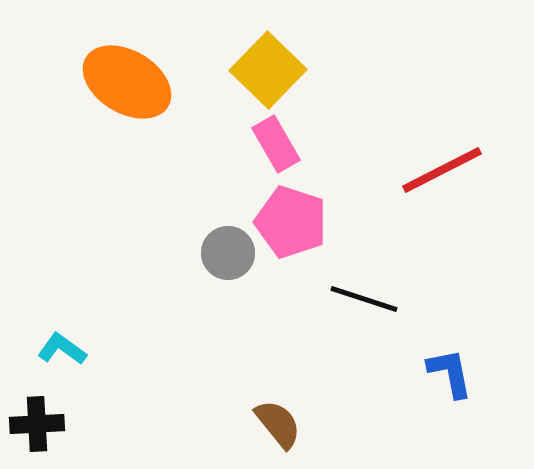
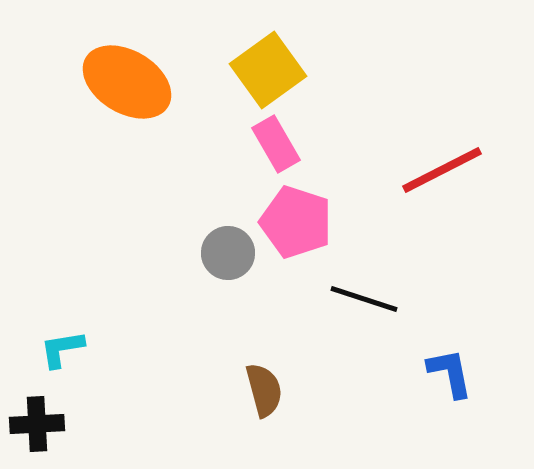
yellow square: rotated 10 degrees clockwise
pink pentagon: moved 5 px right
cyan L-shape: rotated 45 degrees counterclockwise
brown semicircle: moved 14 px left, 34 px up; rotated 24 degrees clockwise
